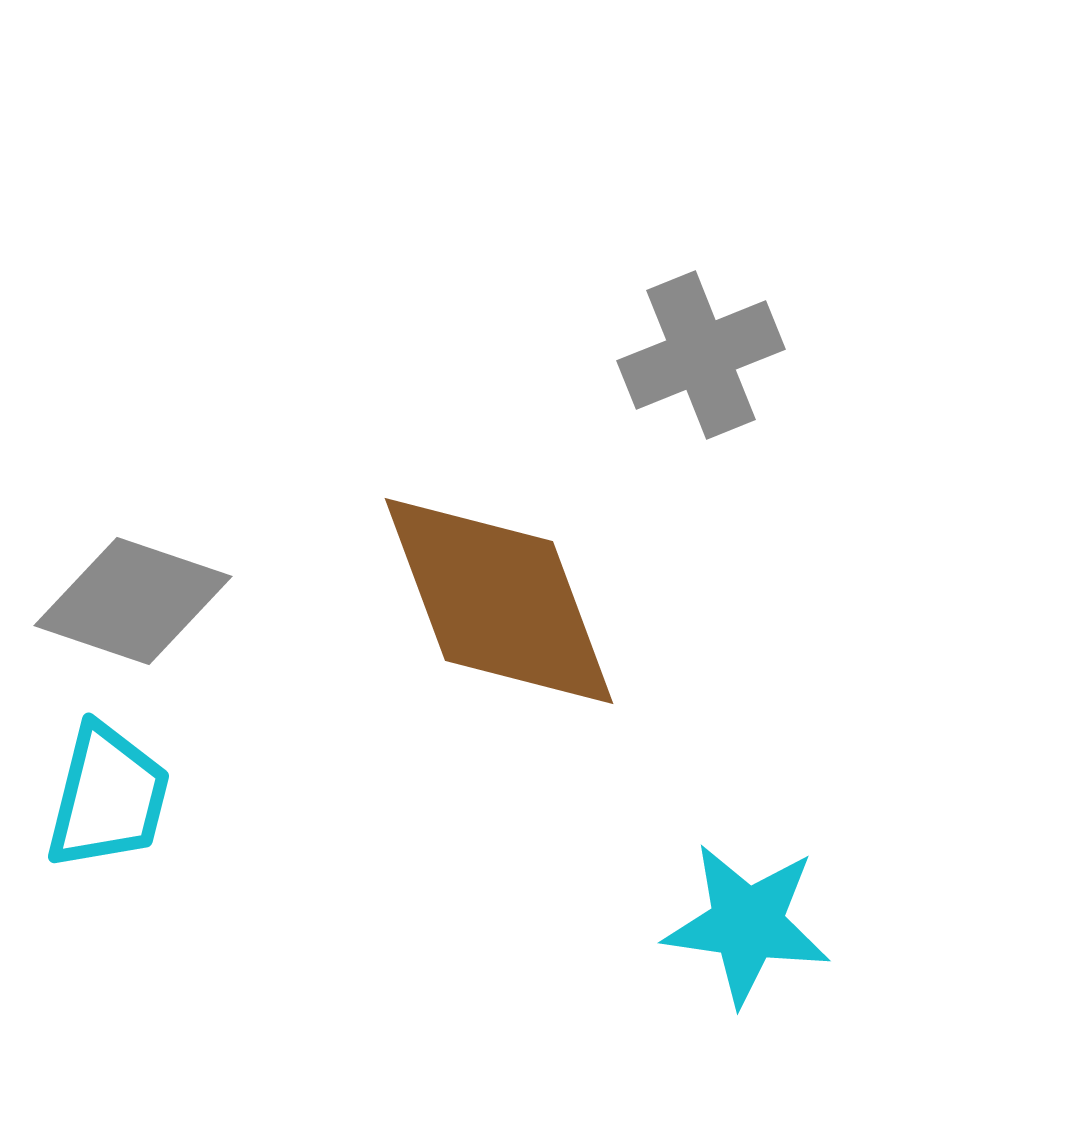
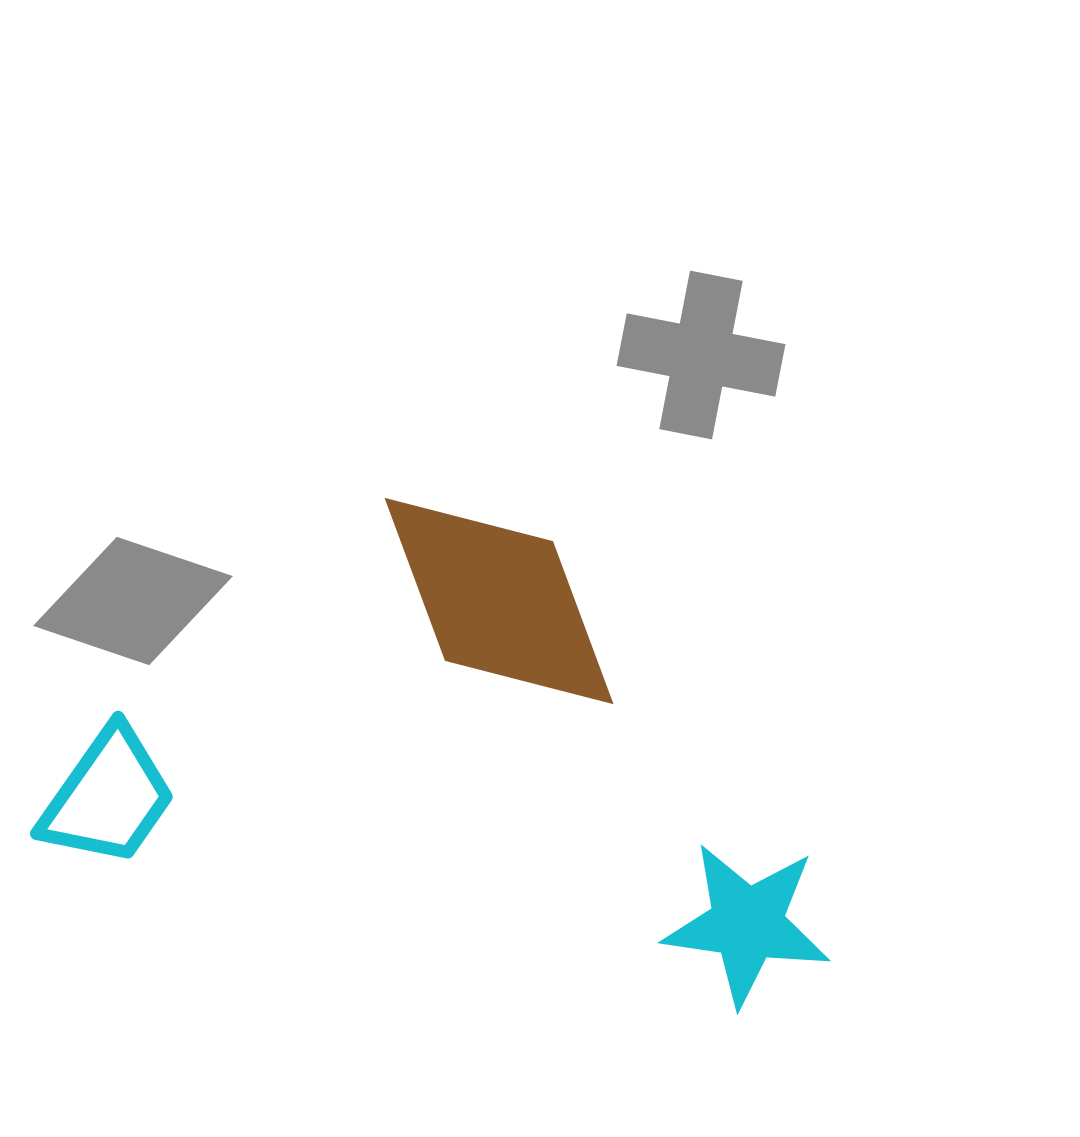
gray cross: rotated 33 degrees clockwise
cyan trapezoid: rotated 21 degrees clockwise
